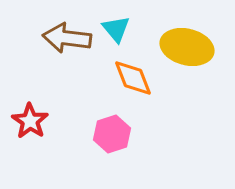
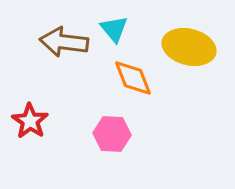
cyan triangle: moved 2 px left
brown arrow: moved 3 px left, 4 px down
yellow ellipse: moved 2 px right
pink hexagon: rotated 21 degrees clockwise
